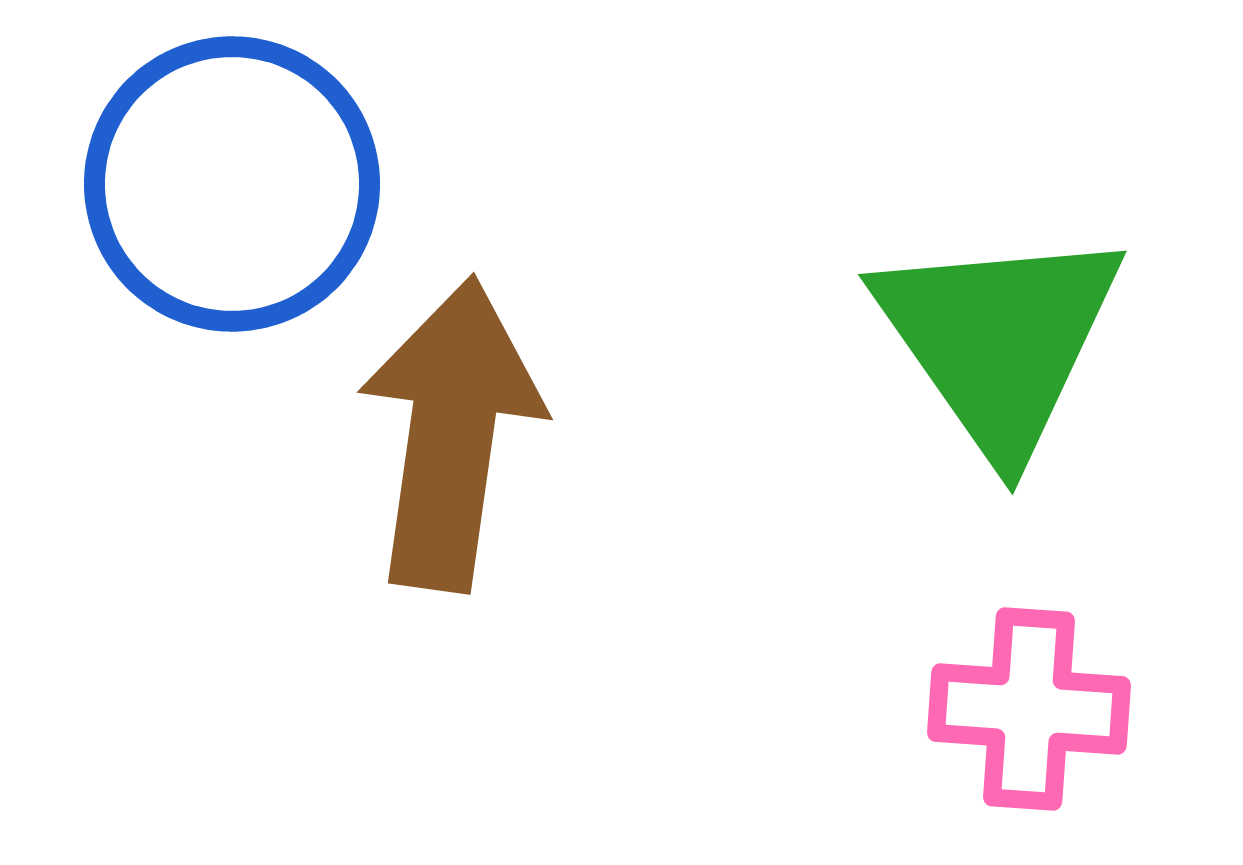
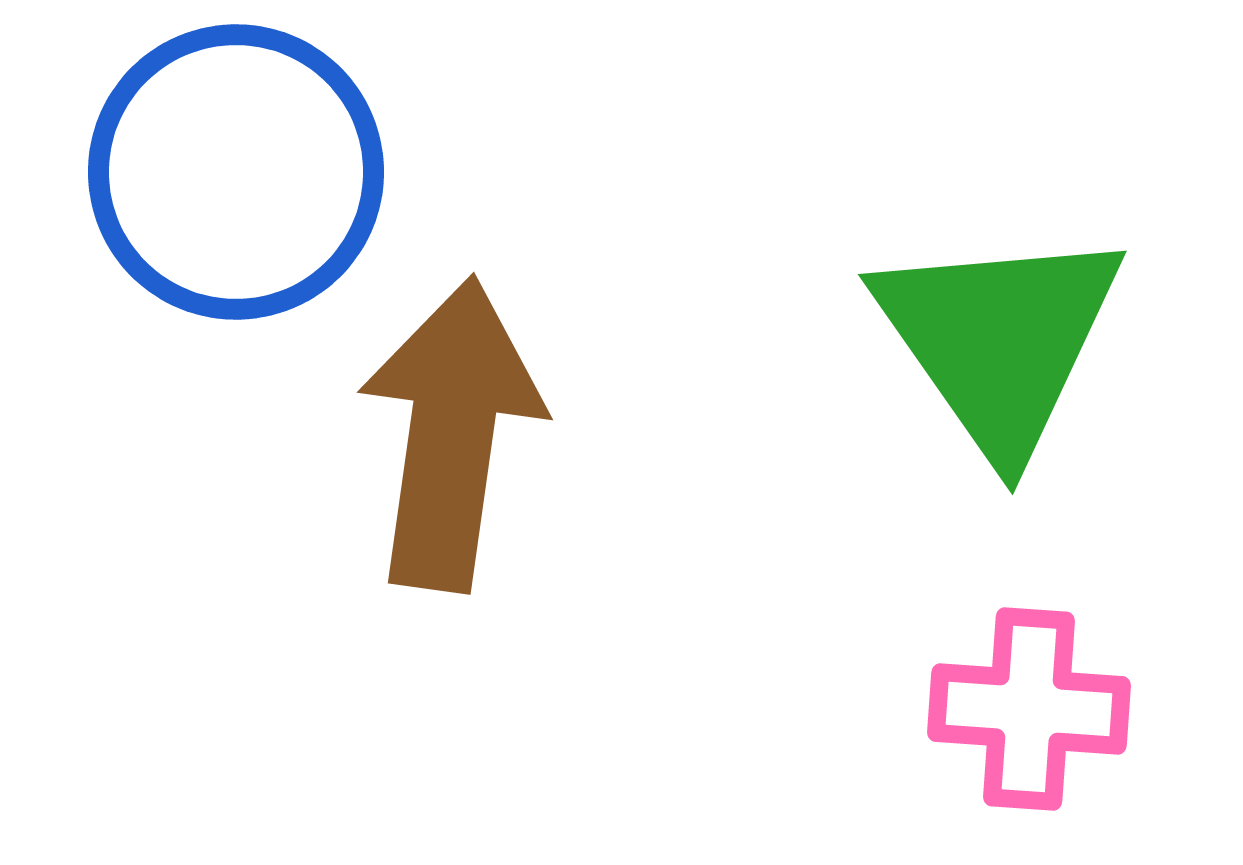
blue circle: moved 4 px right, 12 px up
